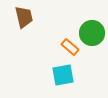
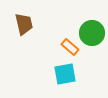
brown trapezoid: moved 7 px down
cyan square: moved 2 px right, 1 px up
